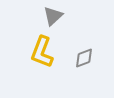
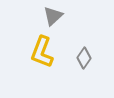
gray diamond: rotated 35 degrees counterclockwise
